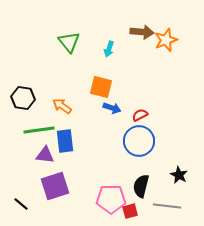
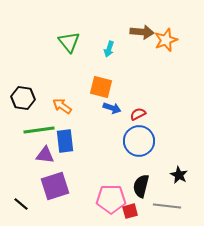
red semicircle: moved 2 px left, 1 px up
